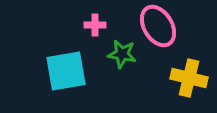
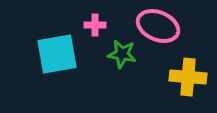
pink ellipse: rotated 36 degrees counterclockwise
cyan square: moved 9 px left, 17 px up
yellow cross: moved 1 px left, 1 px up; rotated 9 degrees counterclockwise
